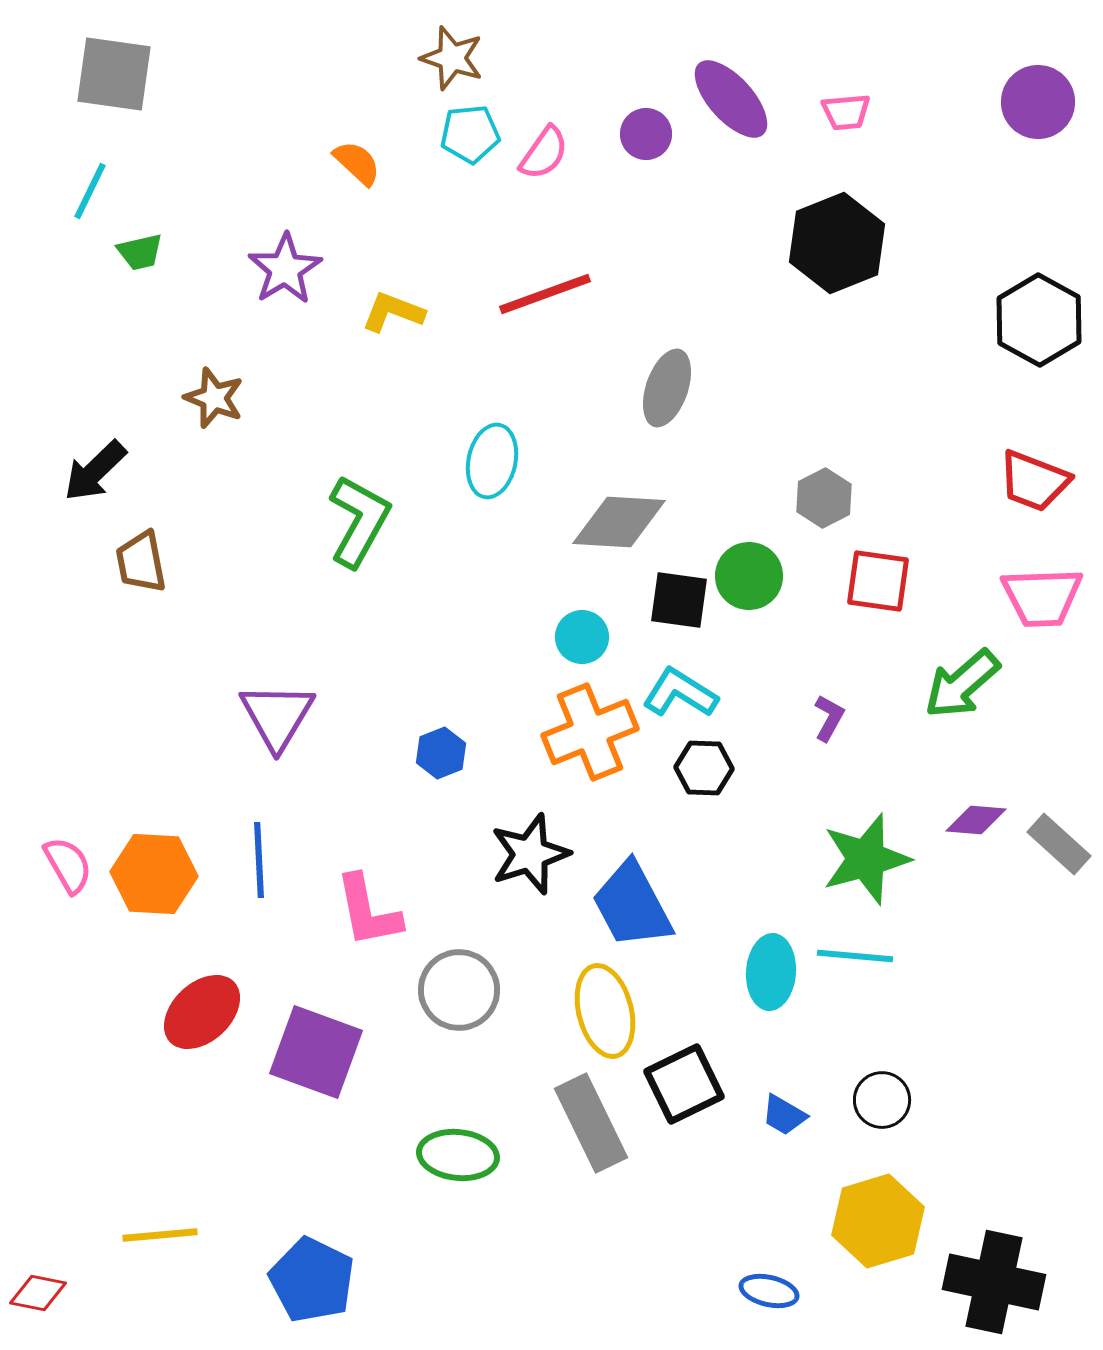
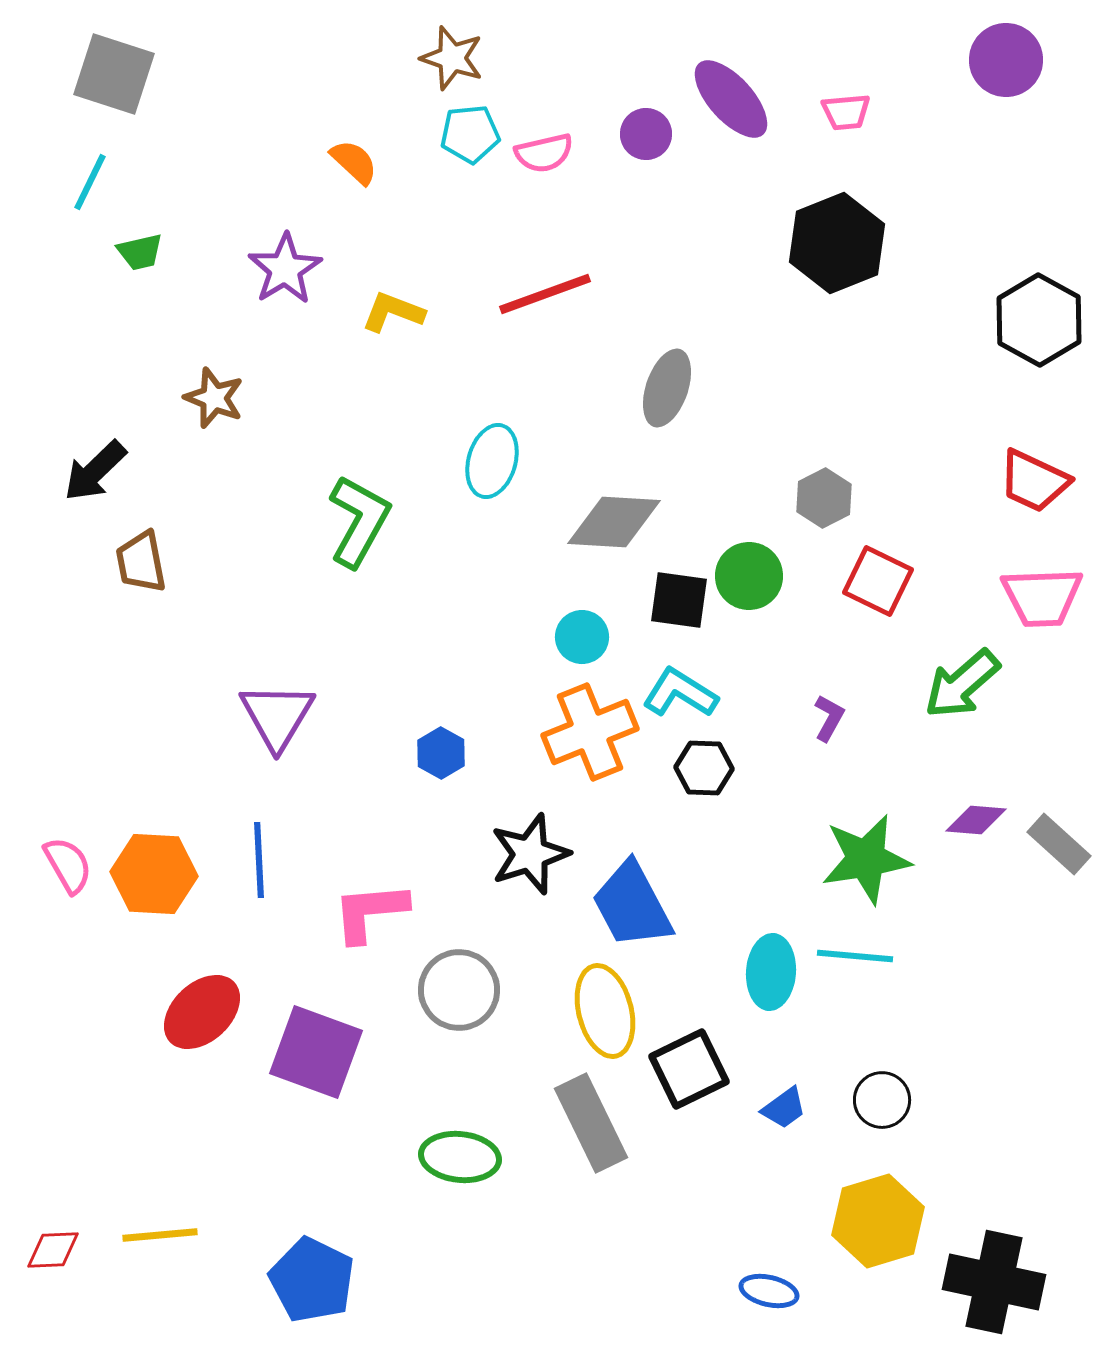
gray square at (114, 74): rotated 10 degrees clockwise
purple circle at (1038, 102): moved 32 px left, 42 px up
pink semicircle at (544, 153): rotated 42 degrees clockwise
orange semicircle at (357, 163): moved 3 px left, 1 px up
cyan line at (90, 191): moved 9 px up
cyan ellipse at (492, 461): rotated 4 degrees clockwise
red trapezoid at (1034, 481): rotated 4 degrees clockwise
gray diamond at (619, 522): moved 5 px left
red square at (878, 581): rotated 18 degrees clockwise
blue hexagon at (441, 753): rotated 9 degrees counterclockwise
green star at (866, 859): rotated 6 degrees clockwise
pink L-shape at (368, 911): moved 2 px right, 1 px down; rotated 96 degrees clockwise
black square at (684, 1084): moved 5 px right, 15 px up
blue trapezoid at (784, 1115): moved 7 px up; rotated 66 degrees counterclockwise
green ellipse at (458, 1155): moved 2 px right, 2 px down
red diamond at (38, 1293): moved 15 px right, 43 px up; rotated 14 degrees counterclockwise
